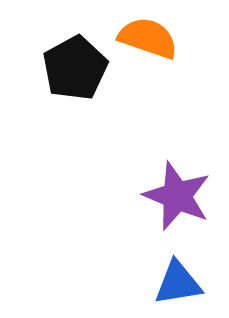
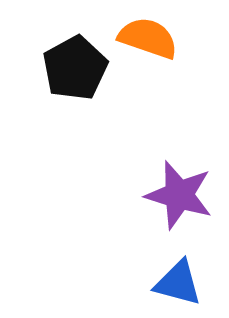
purple star: moved 2 px right, 1 px up; rotated 6 degrees counterclockwise
blue triangle: rotated 24 degrees clockwise
